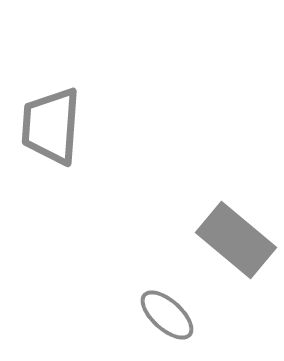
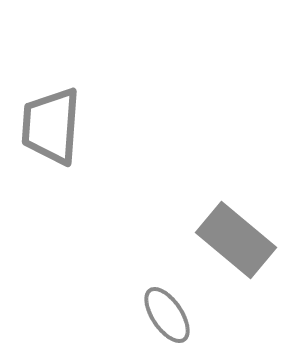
gray ellipse: rotated 14 degrees clockwise
